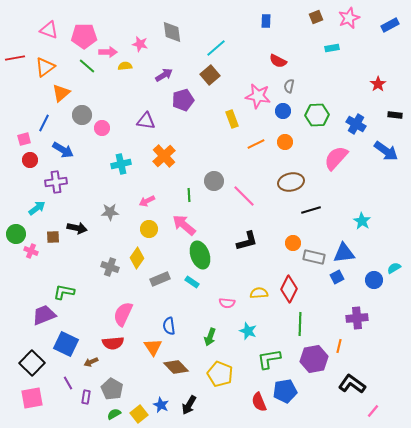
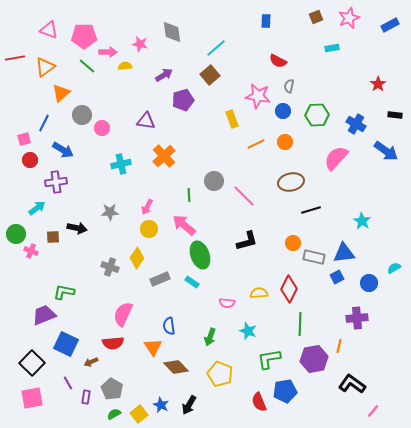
pink arrow at (147, 201): moved 6 px down; rotated 35 degrees counterclockwise
blue circle at (374, 280): moved 5 px left, 3 px down
